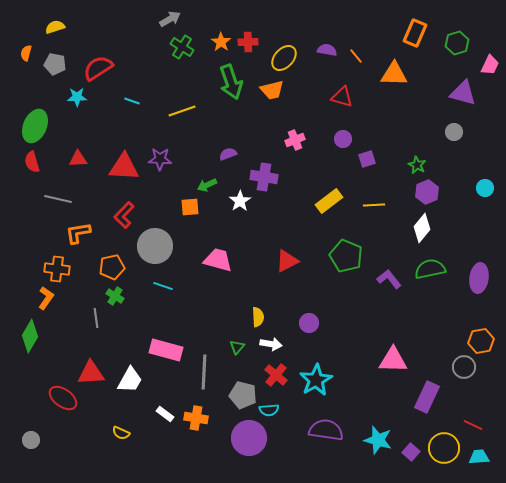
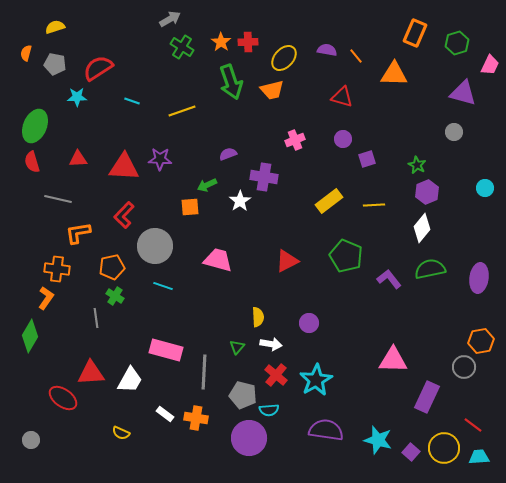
red line at (473, 425): rotated 12 degrees clockwise
